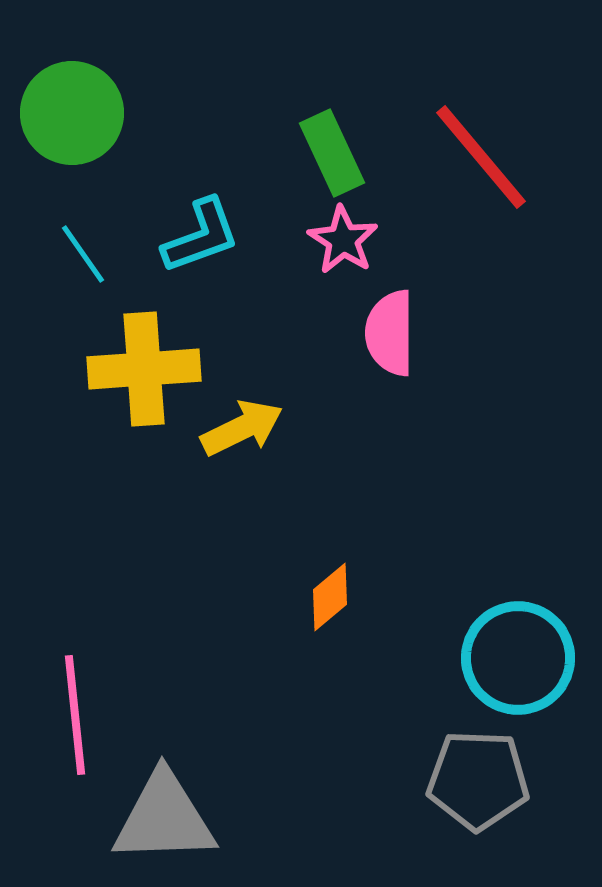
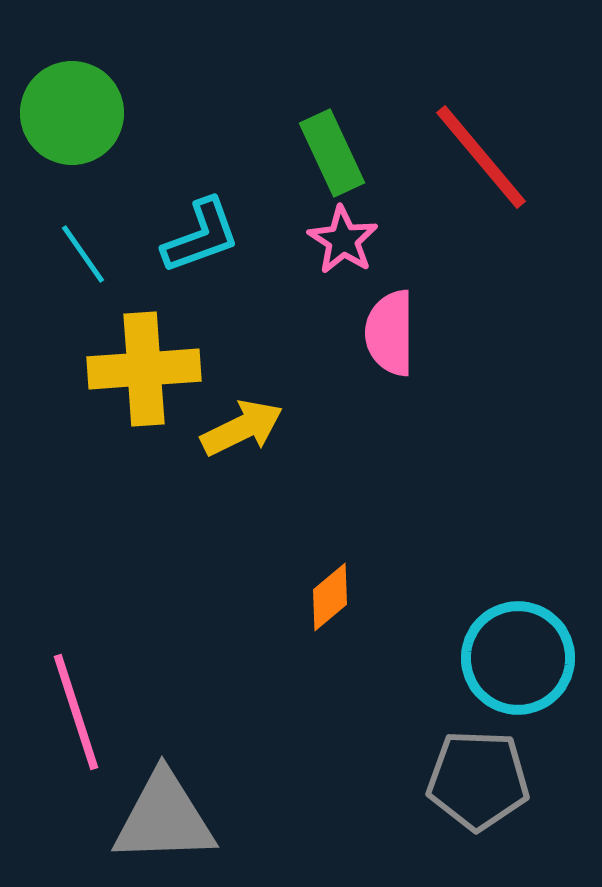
pink line: moved 1 px right, 3 px up; rotated 12 degrees counterclockwise
